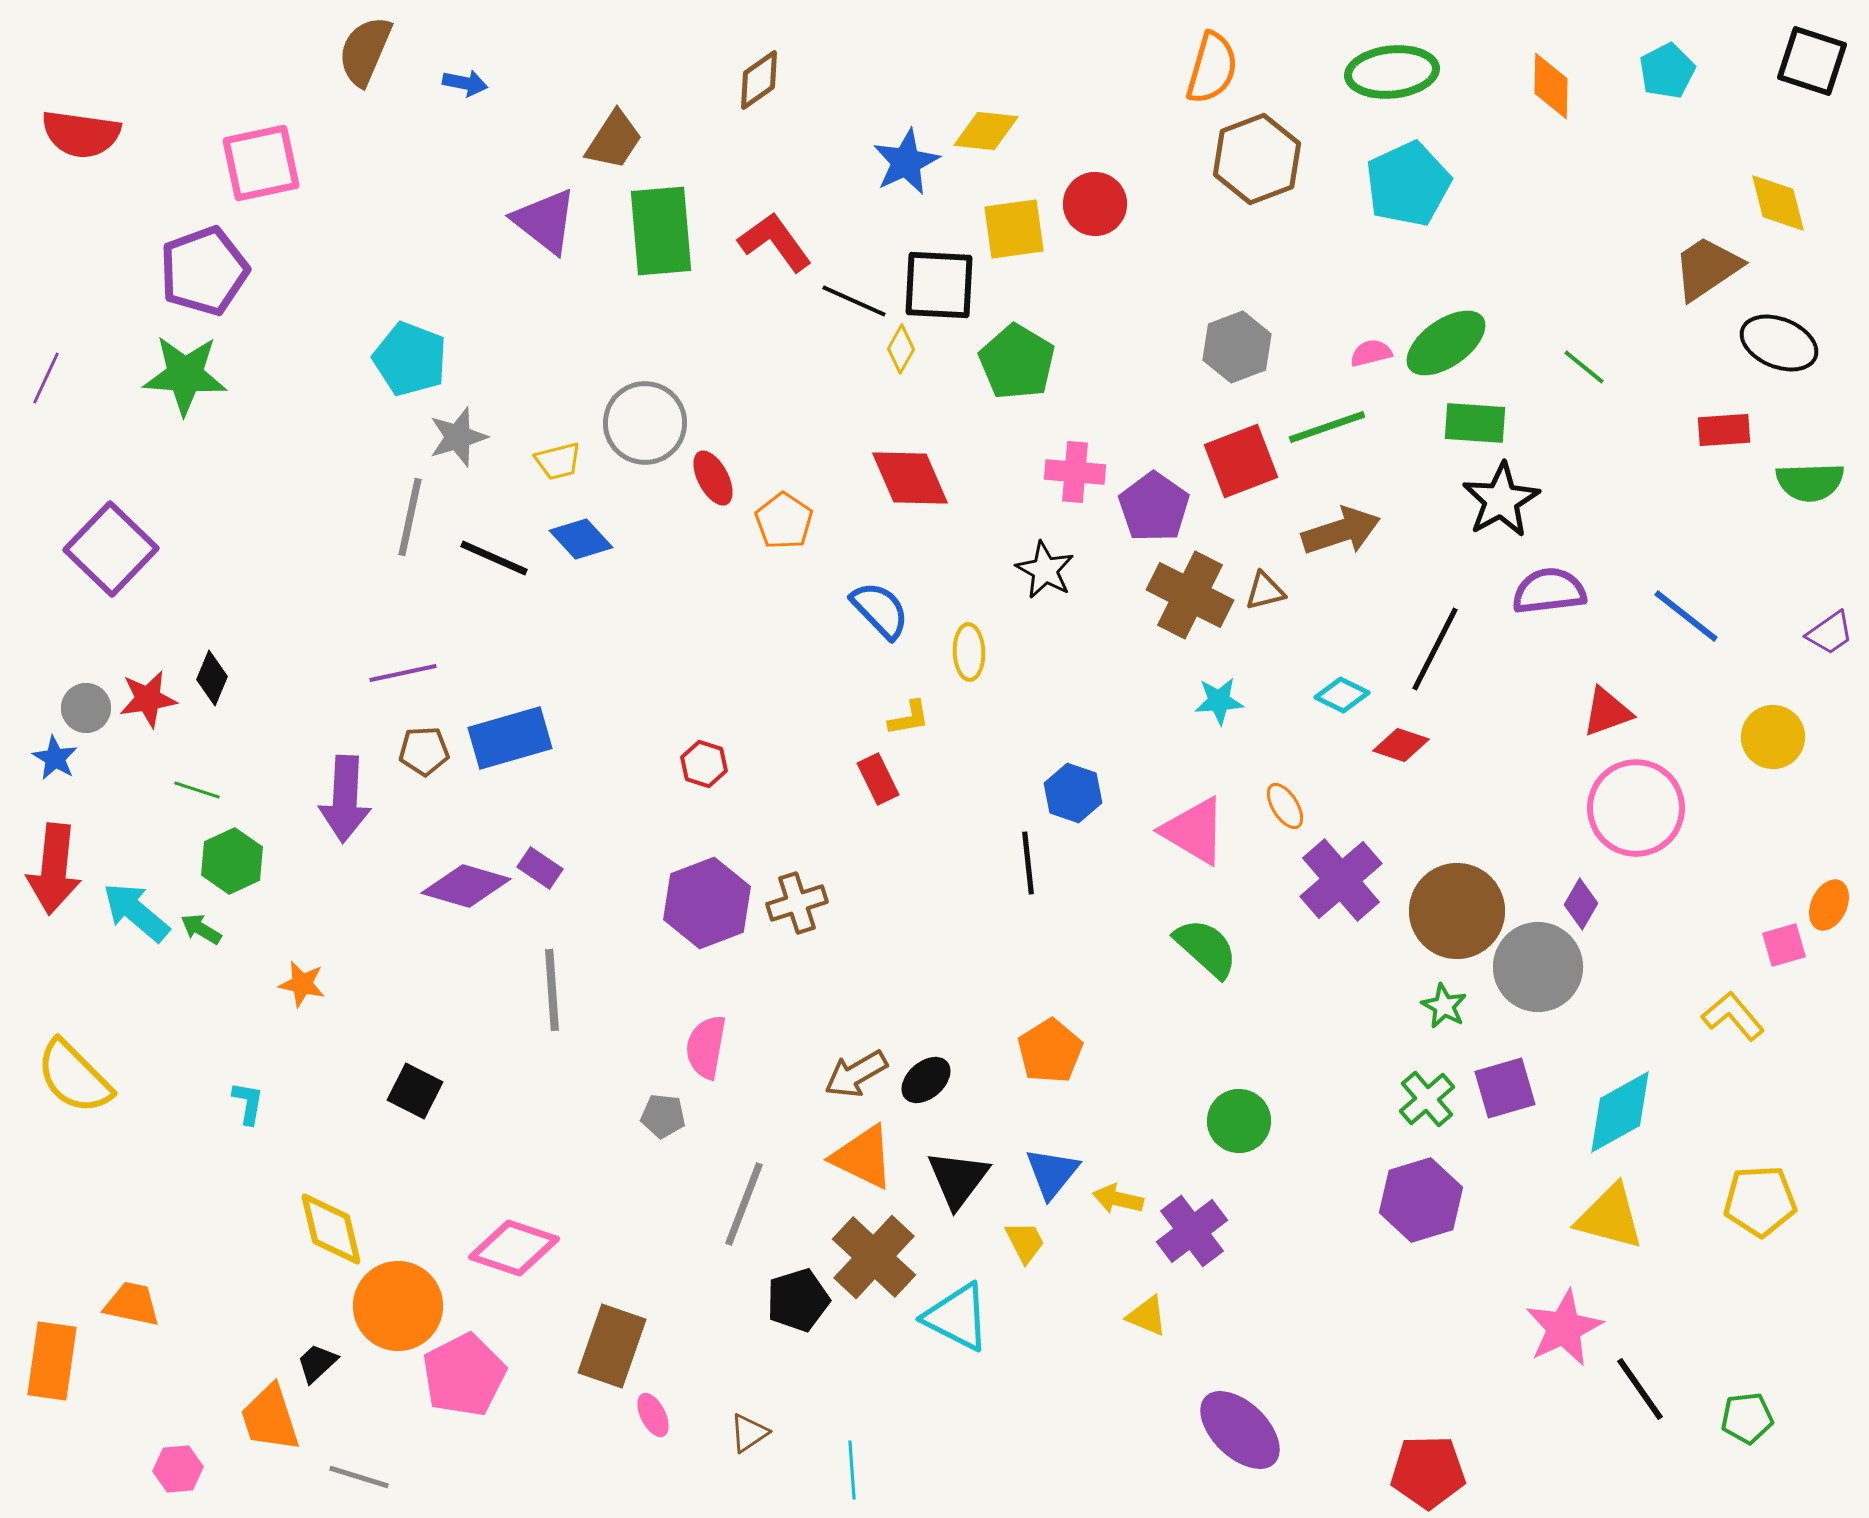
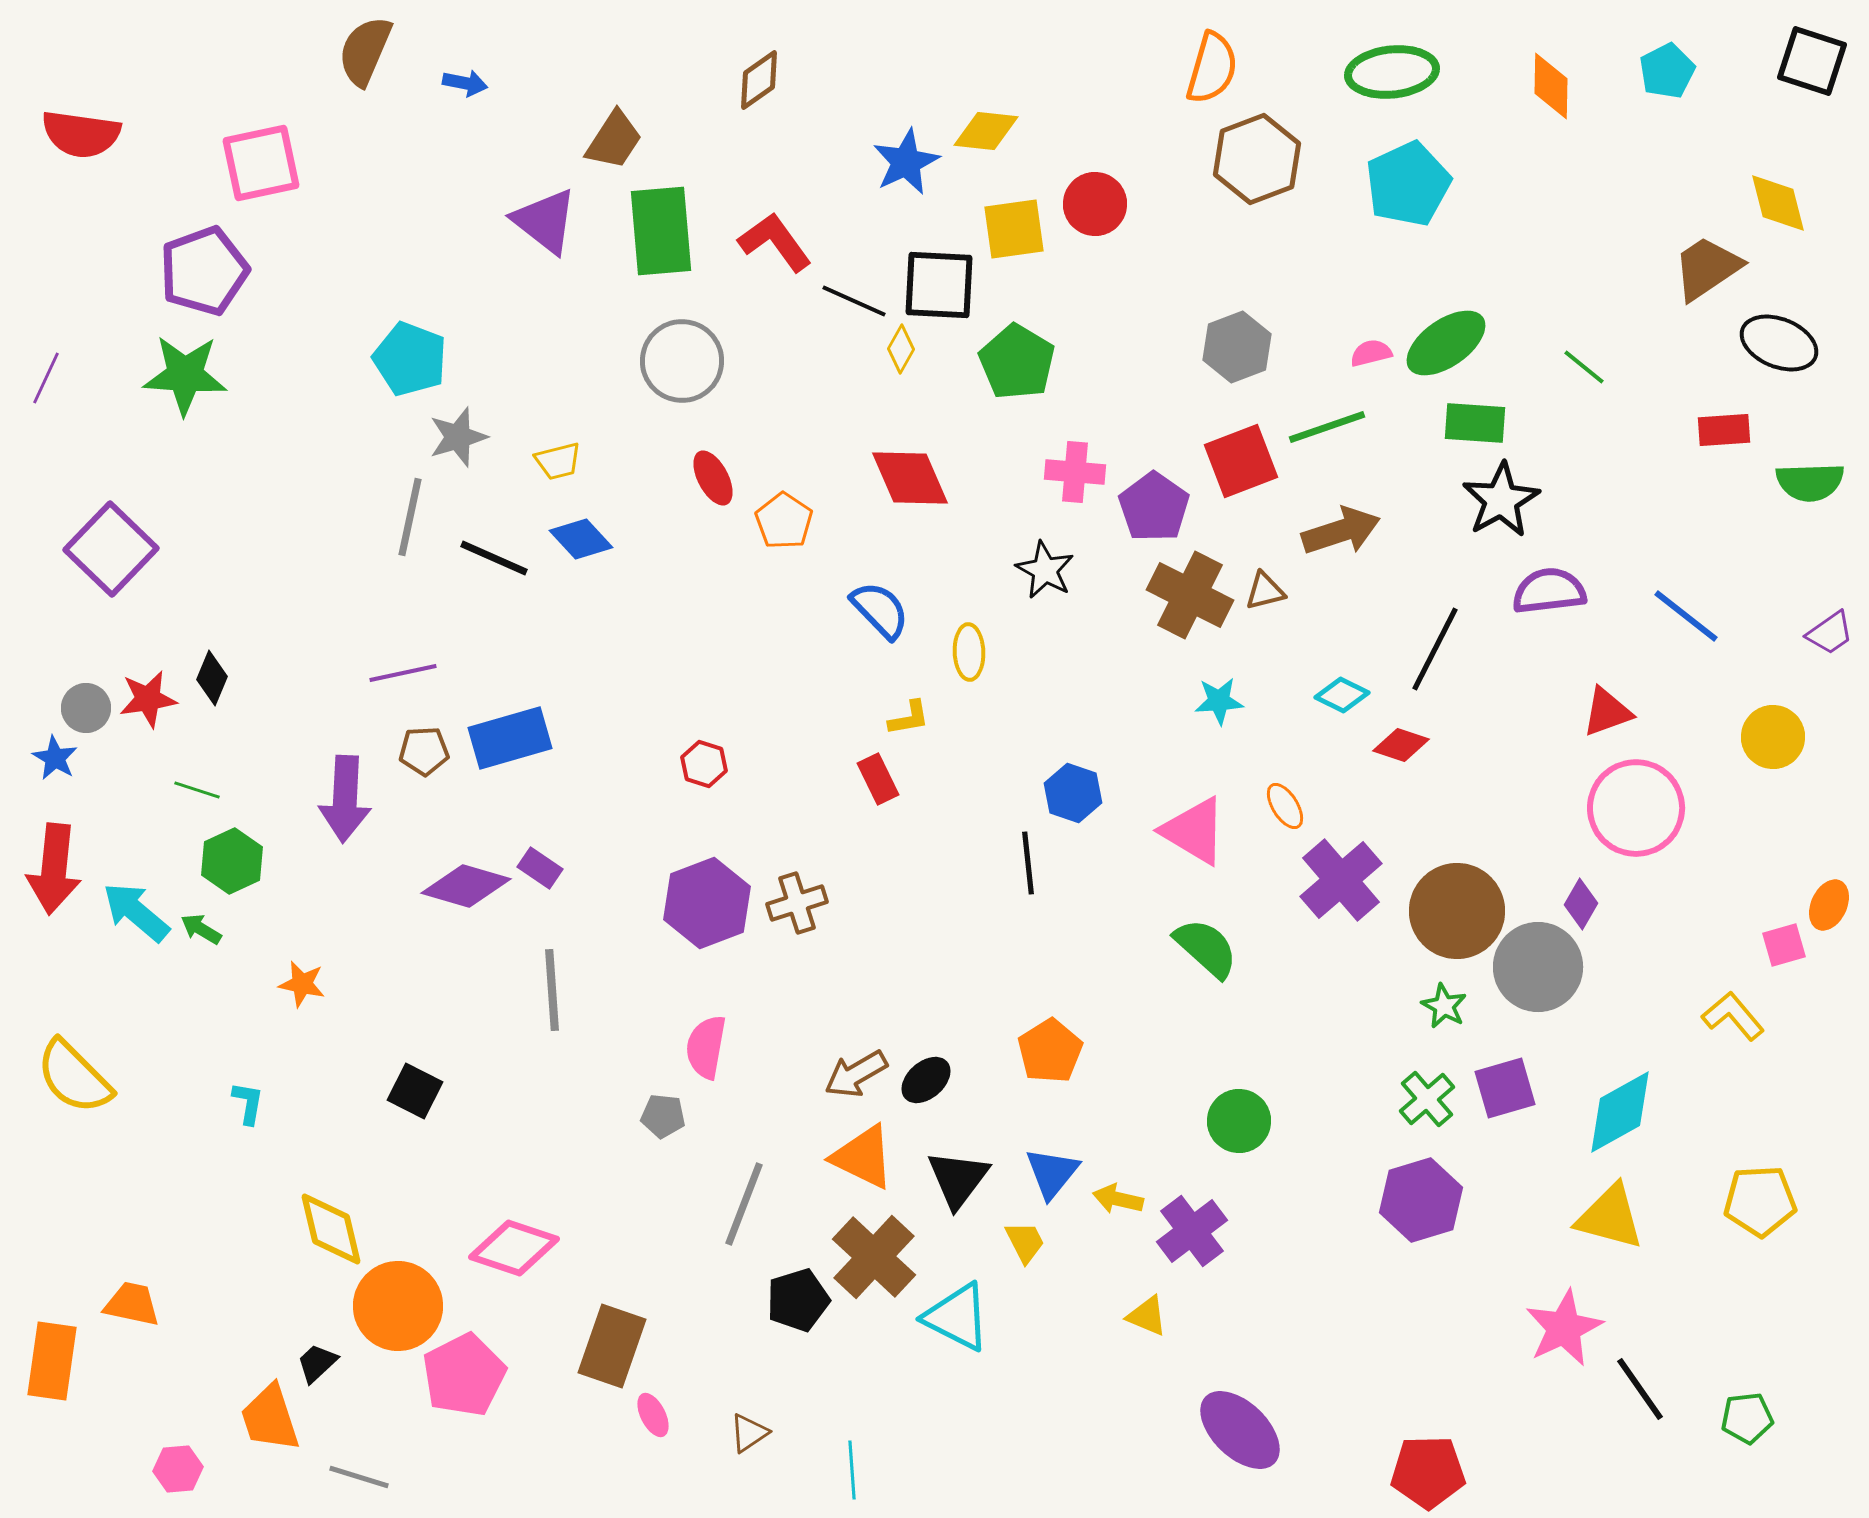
gray circle at (645, 423): moved 37 px right, 62 px up
